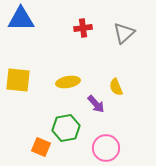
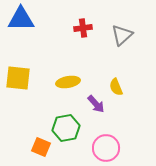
gray triangle: moved 2 px left, 2 px down
yellow square: moved 2 px up
